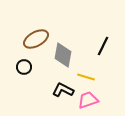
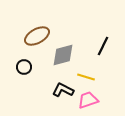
brown ellipse: moved 1 px right, 3 px up
gray diamond: rotated 65 degrees clockwise
